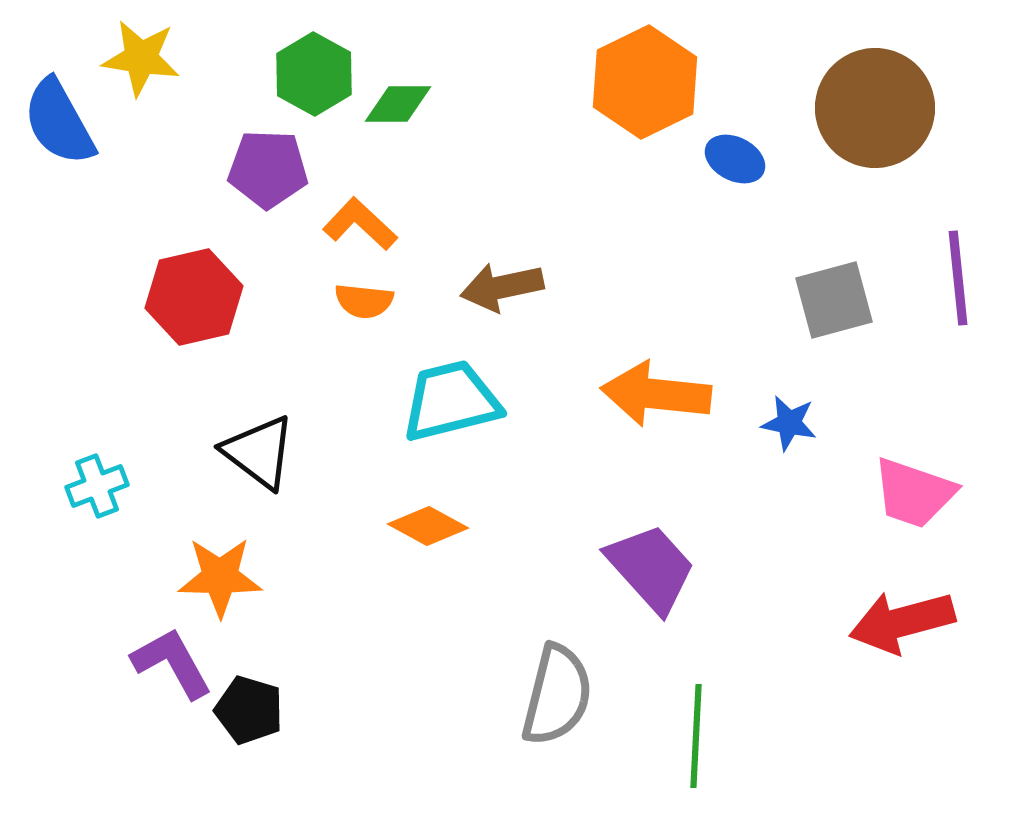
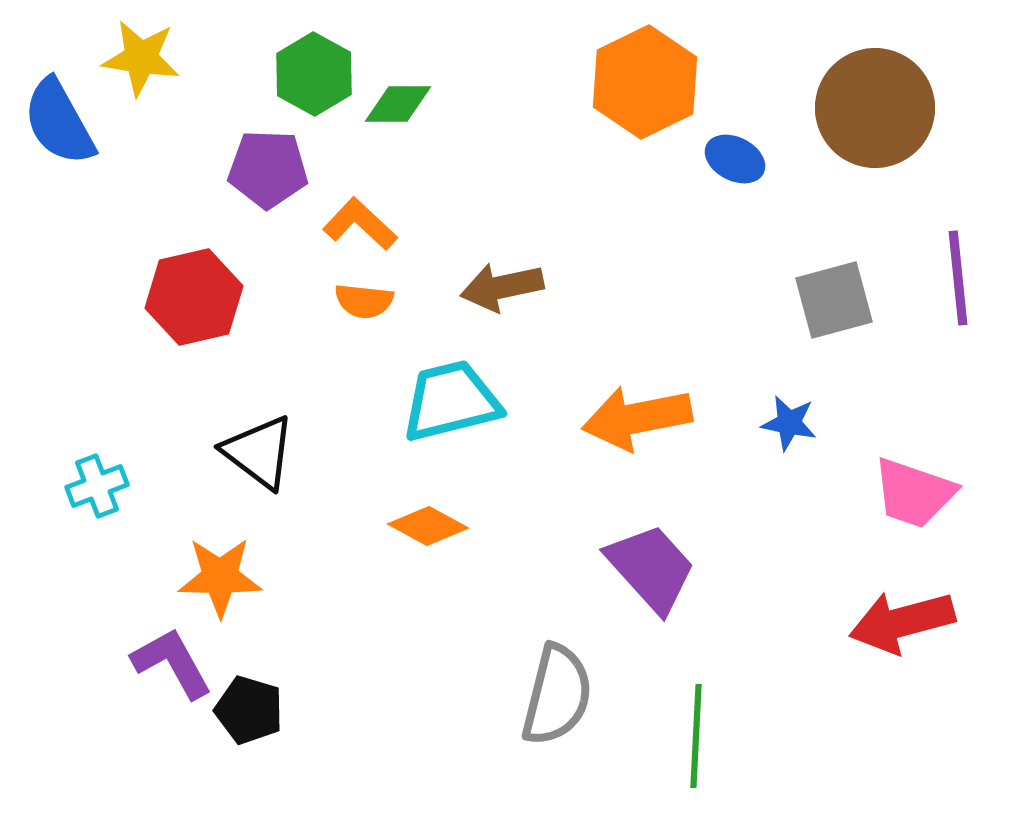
orange arrow: moved 19 px left, 24 px down; rotated 17 degrees counterclockwise
